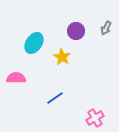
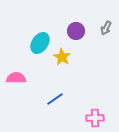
cyan ellipse: moved 6 px right
blue line: moved 1 px down
pink cross: rotated 30 degrees clockwise
